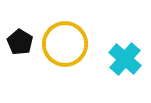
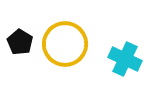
cyan cross: rotated 16 degrees counterclockwise
